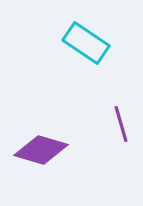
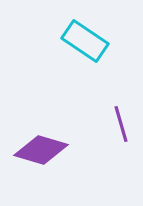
cyan rectangle: moved 1 px left, 2 px up
